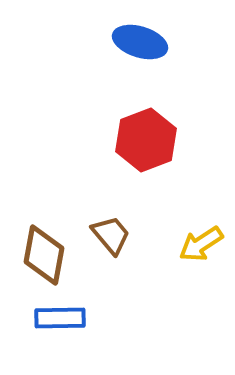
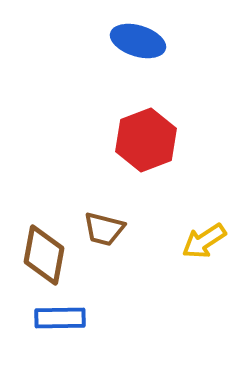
blue ellipse: moved 2 px left, 1 px up
brown trapezoid: moved 7 px left, 6 px up; rotated 144 degrees clockwise
yellow arrow: moved 3 px right, 3 px up
